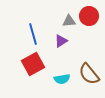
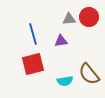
red circle: moved 1 px down
gray triangle: moved 2 px up
purple triangle: rotated 24 degrees clockwise
red square: rotated 15 degrees clockwise
cyan semicircle: moved 3 px right, 2 px down
